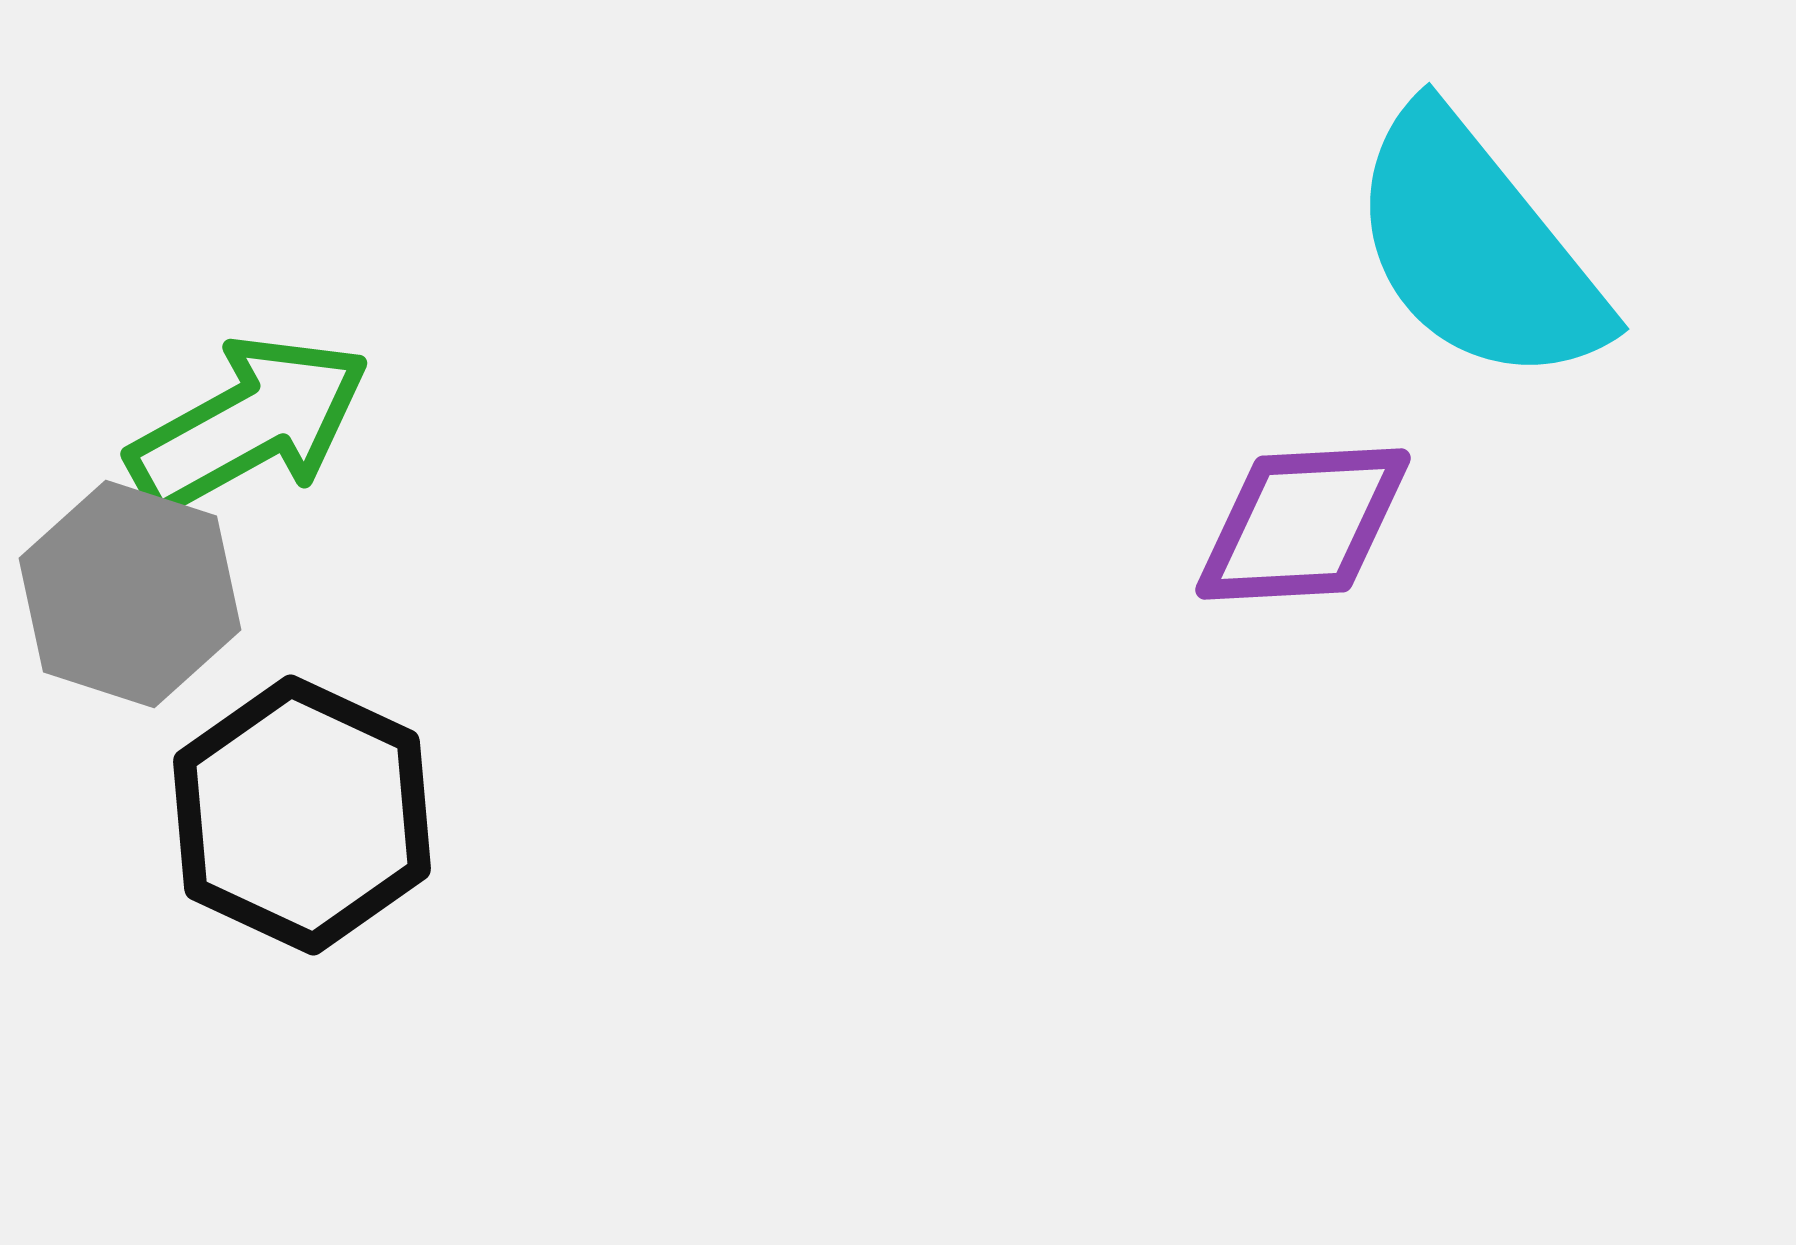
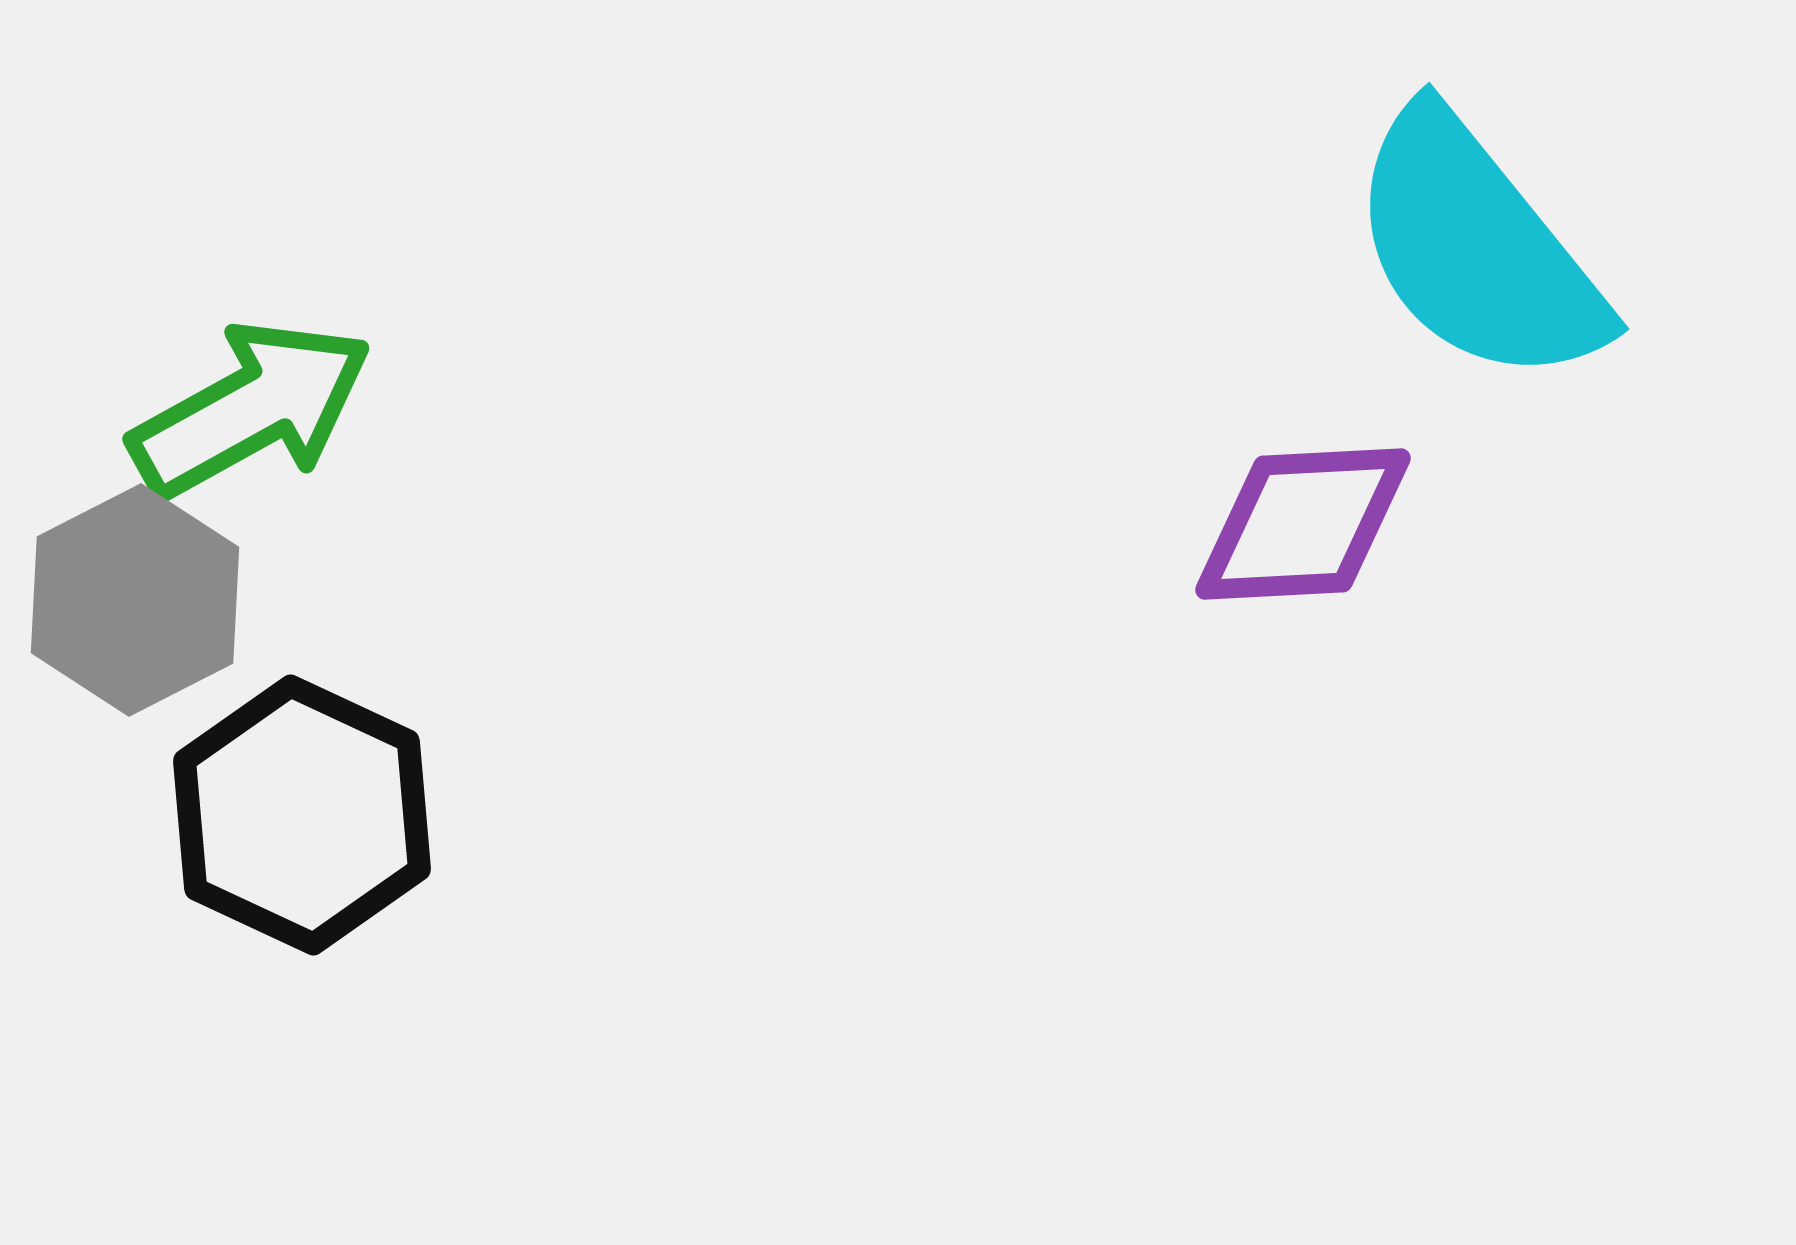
green arrow: moved 2 px right, 15 px up
gray hexagon: moved 5 px right, 6 px down; rotated 15 degrees clockwise
